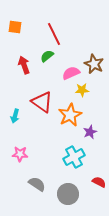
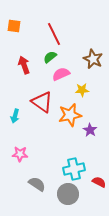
orange square: moved 1 px left, 1 px up
green semicircle: moved 3 px right, 1 px down
brown star: moved 1 px left, 5 px up
pink semicircle: moved 10 px left, 1 px down
orange star: rotated 15 degrees clockwise
purple star: moved 2 px up; rotated 16 degrees counterclockwise
cyan cross: moved 12 px down; rotated 15 degrees clockwise
